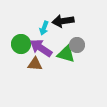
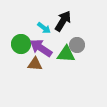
black arrow: rotated 130 degrees clockwise
cyan arrow: rotated 72 degrees counterclockwise
green triangle: rotated 12 degrees counterclockwise
